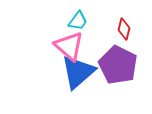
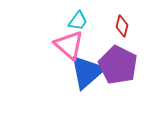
red diamond: moved 2 px left, 3 px up
pink triangle: moved 1 px up
blue triangle: moved 9 px right
